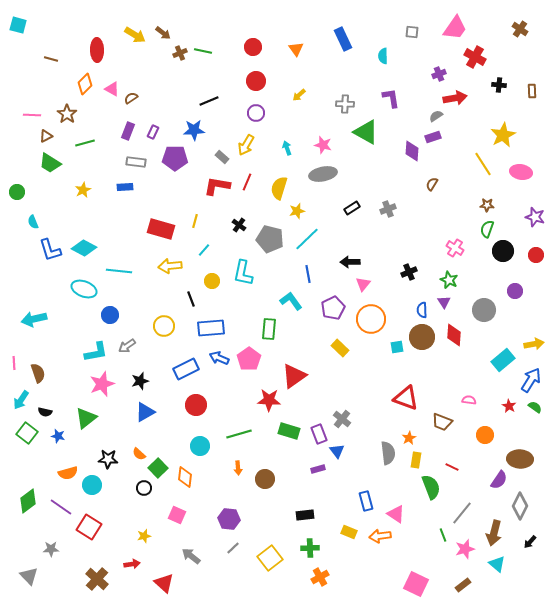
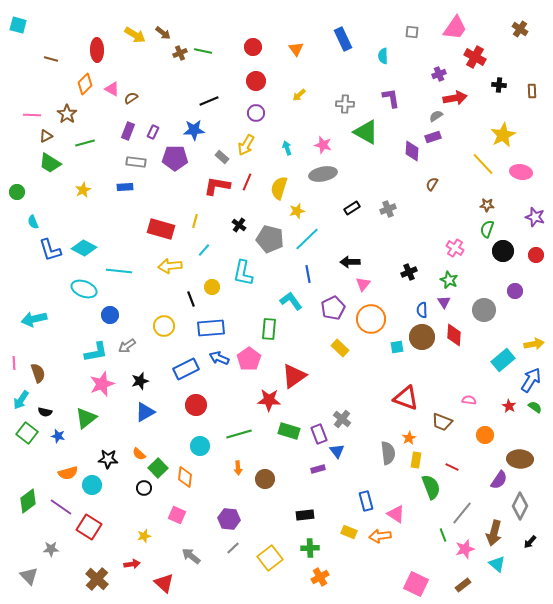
yellow line at (483, 164): rotated 10 degrees counterclockwise
yellow circle at (212, 281): moved 6 px down
